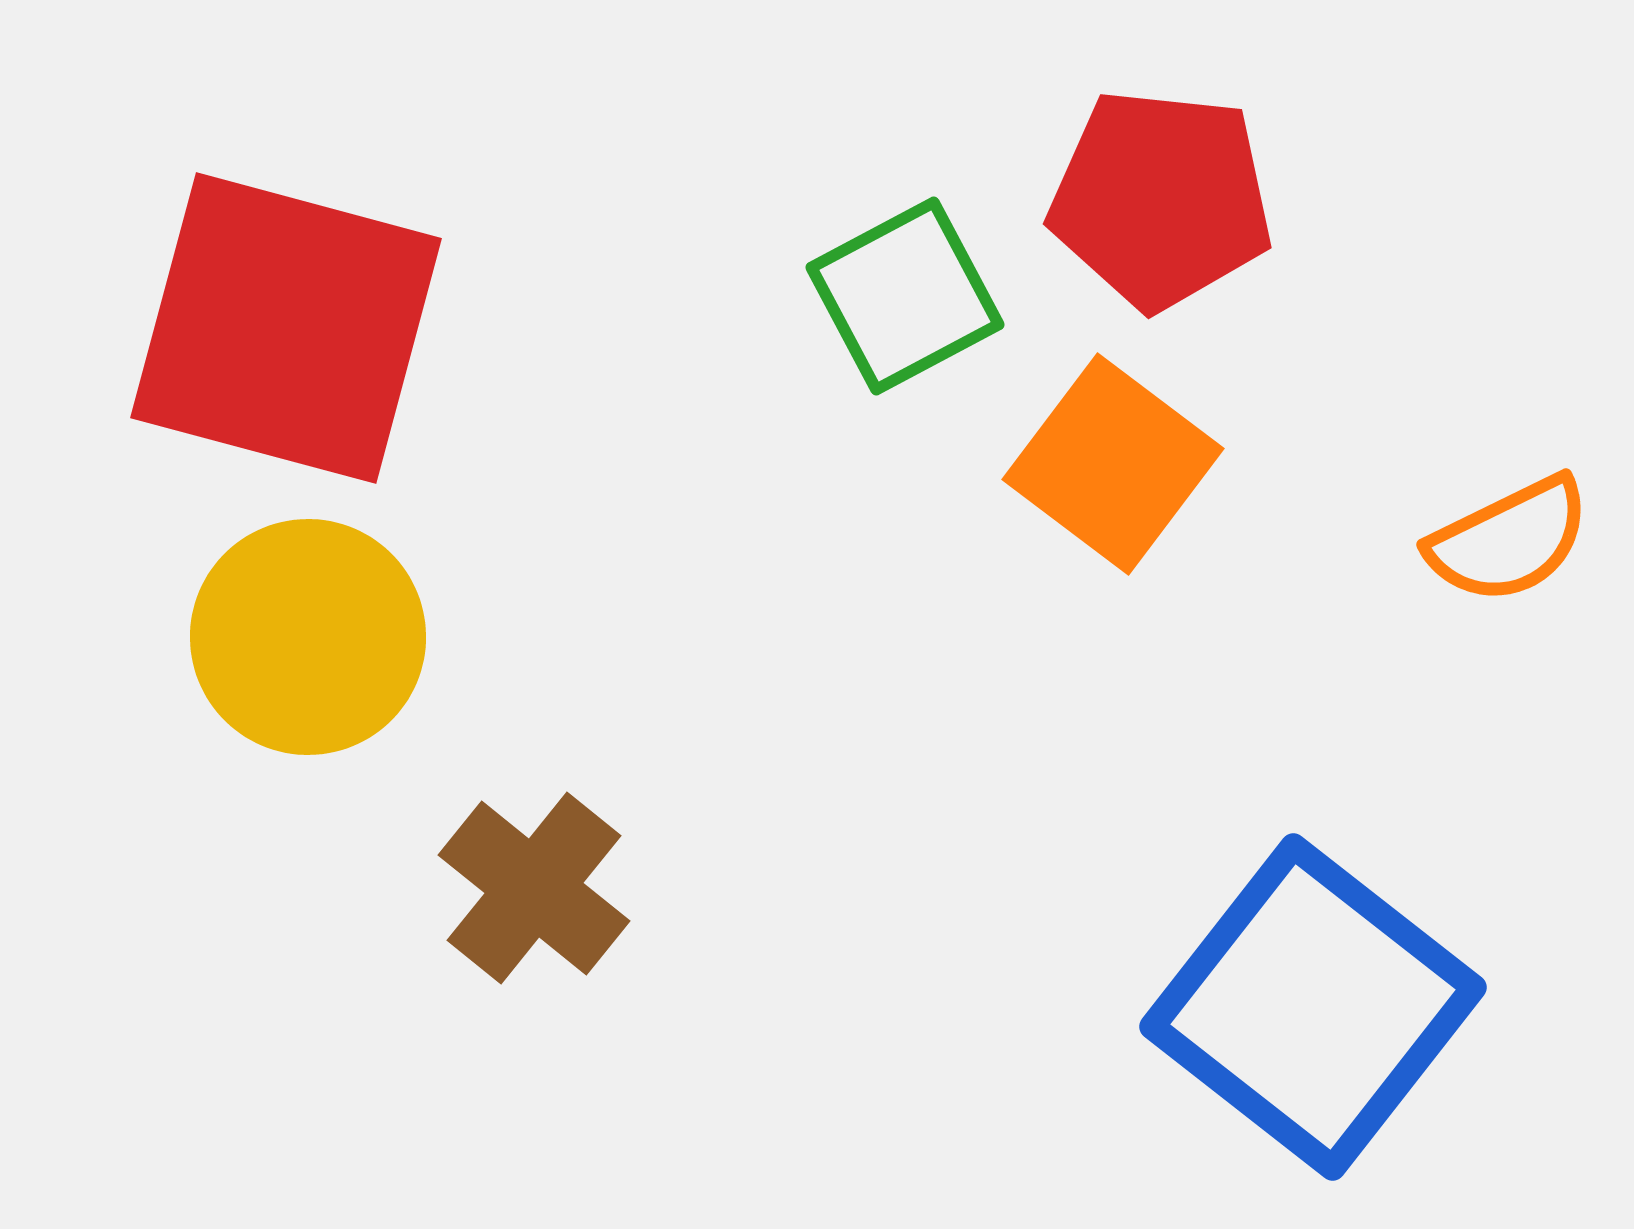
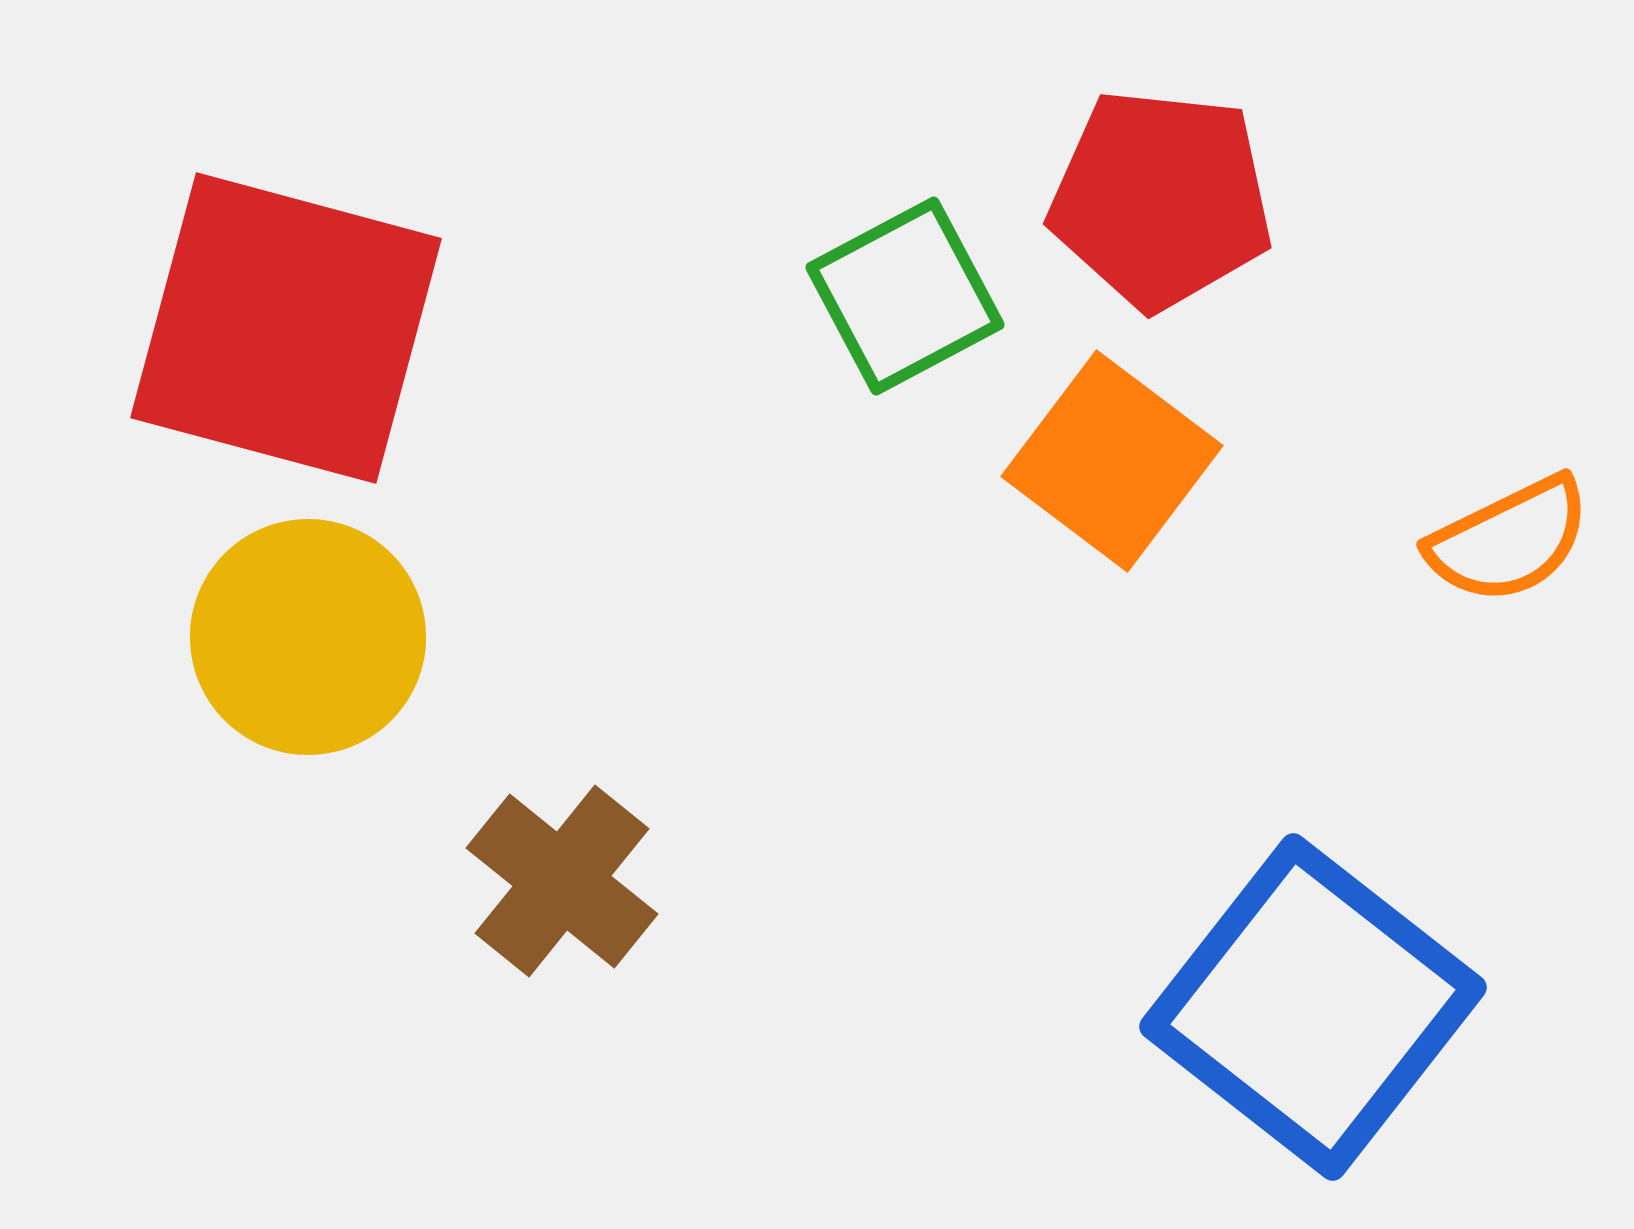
orange square: moved 1 px left, 3 px up
brown cross: moved 28 px right, 7 px up
